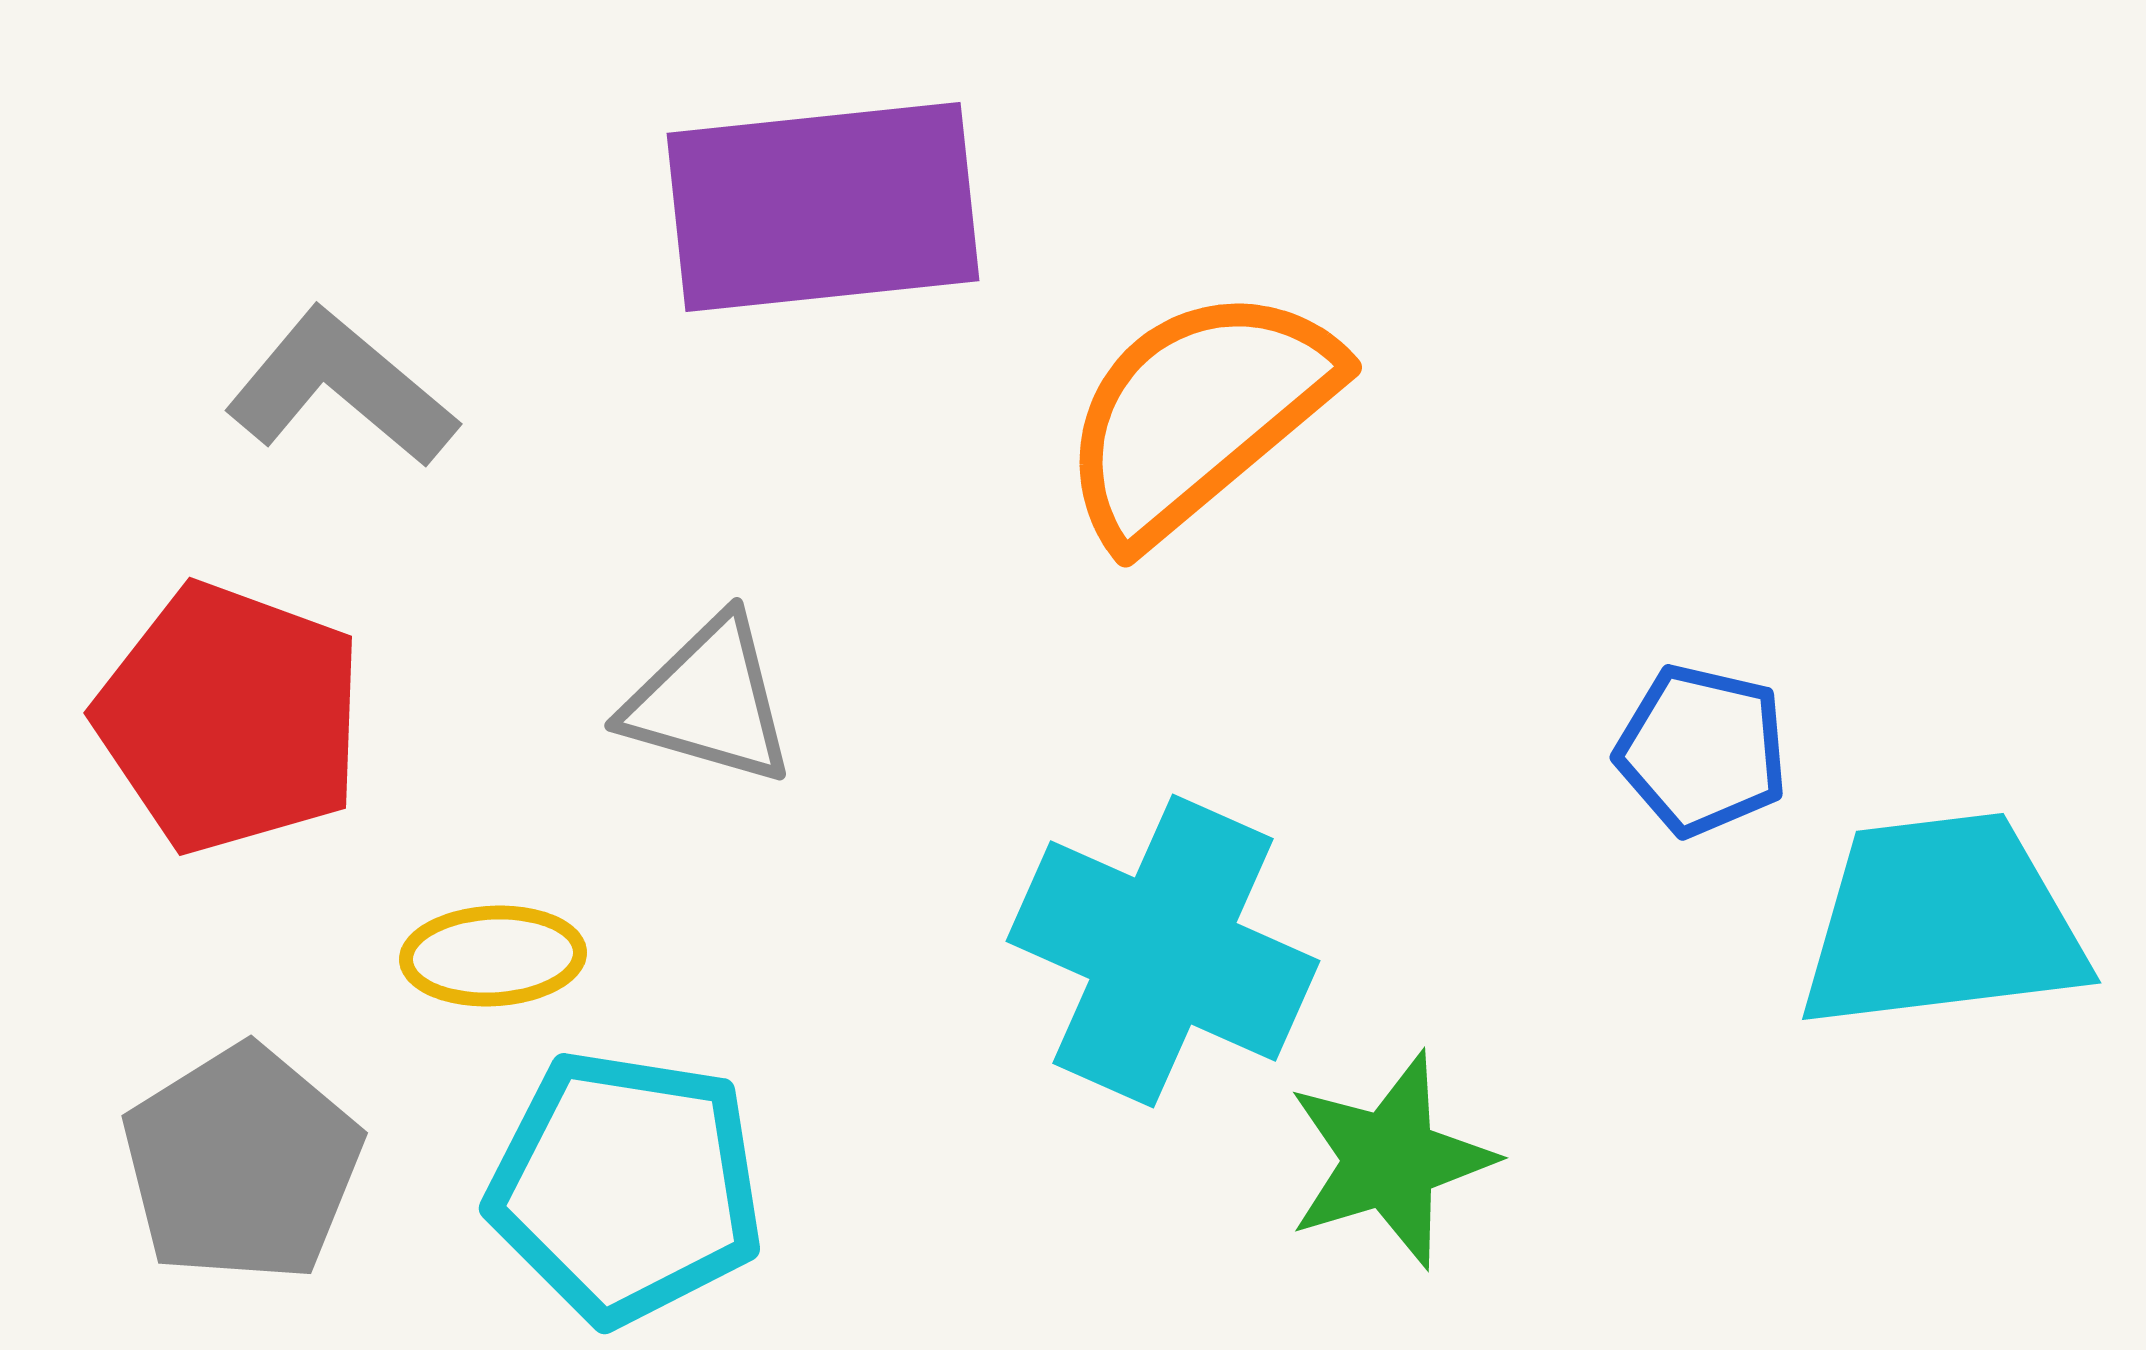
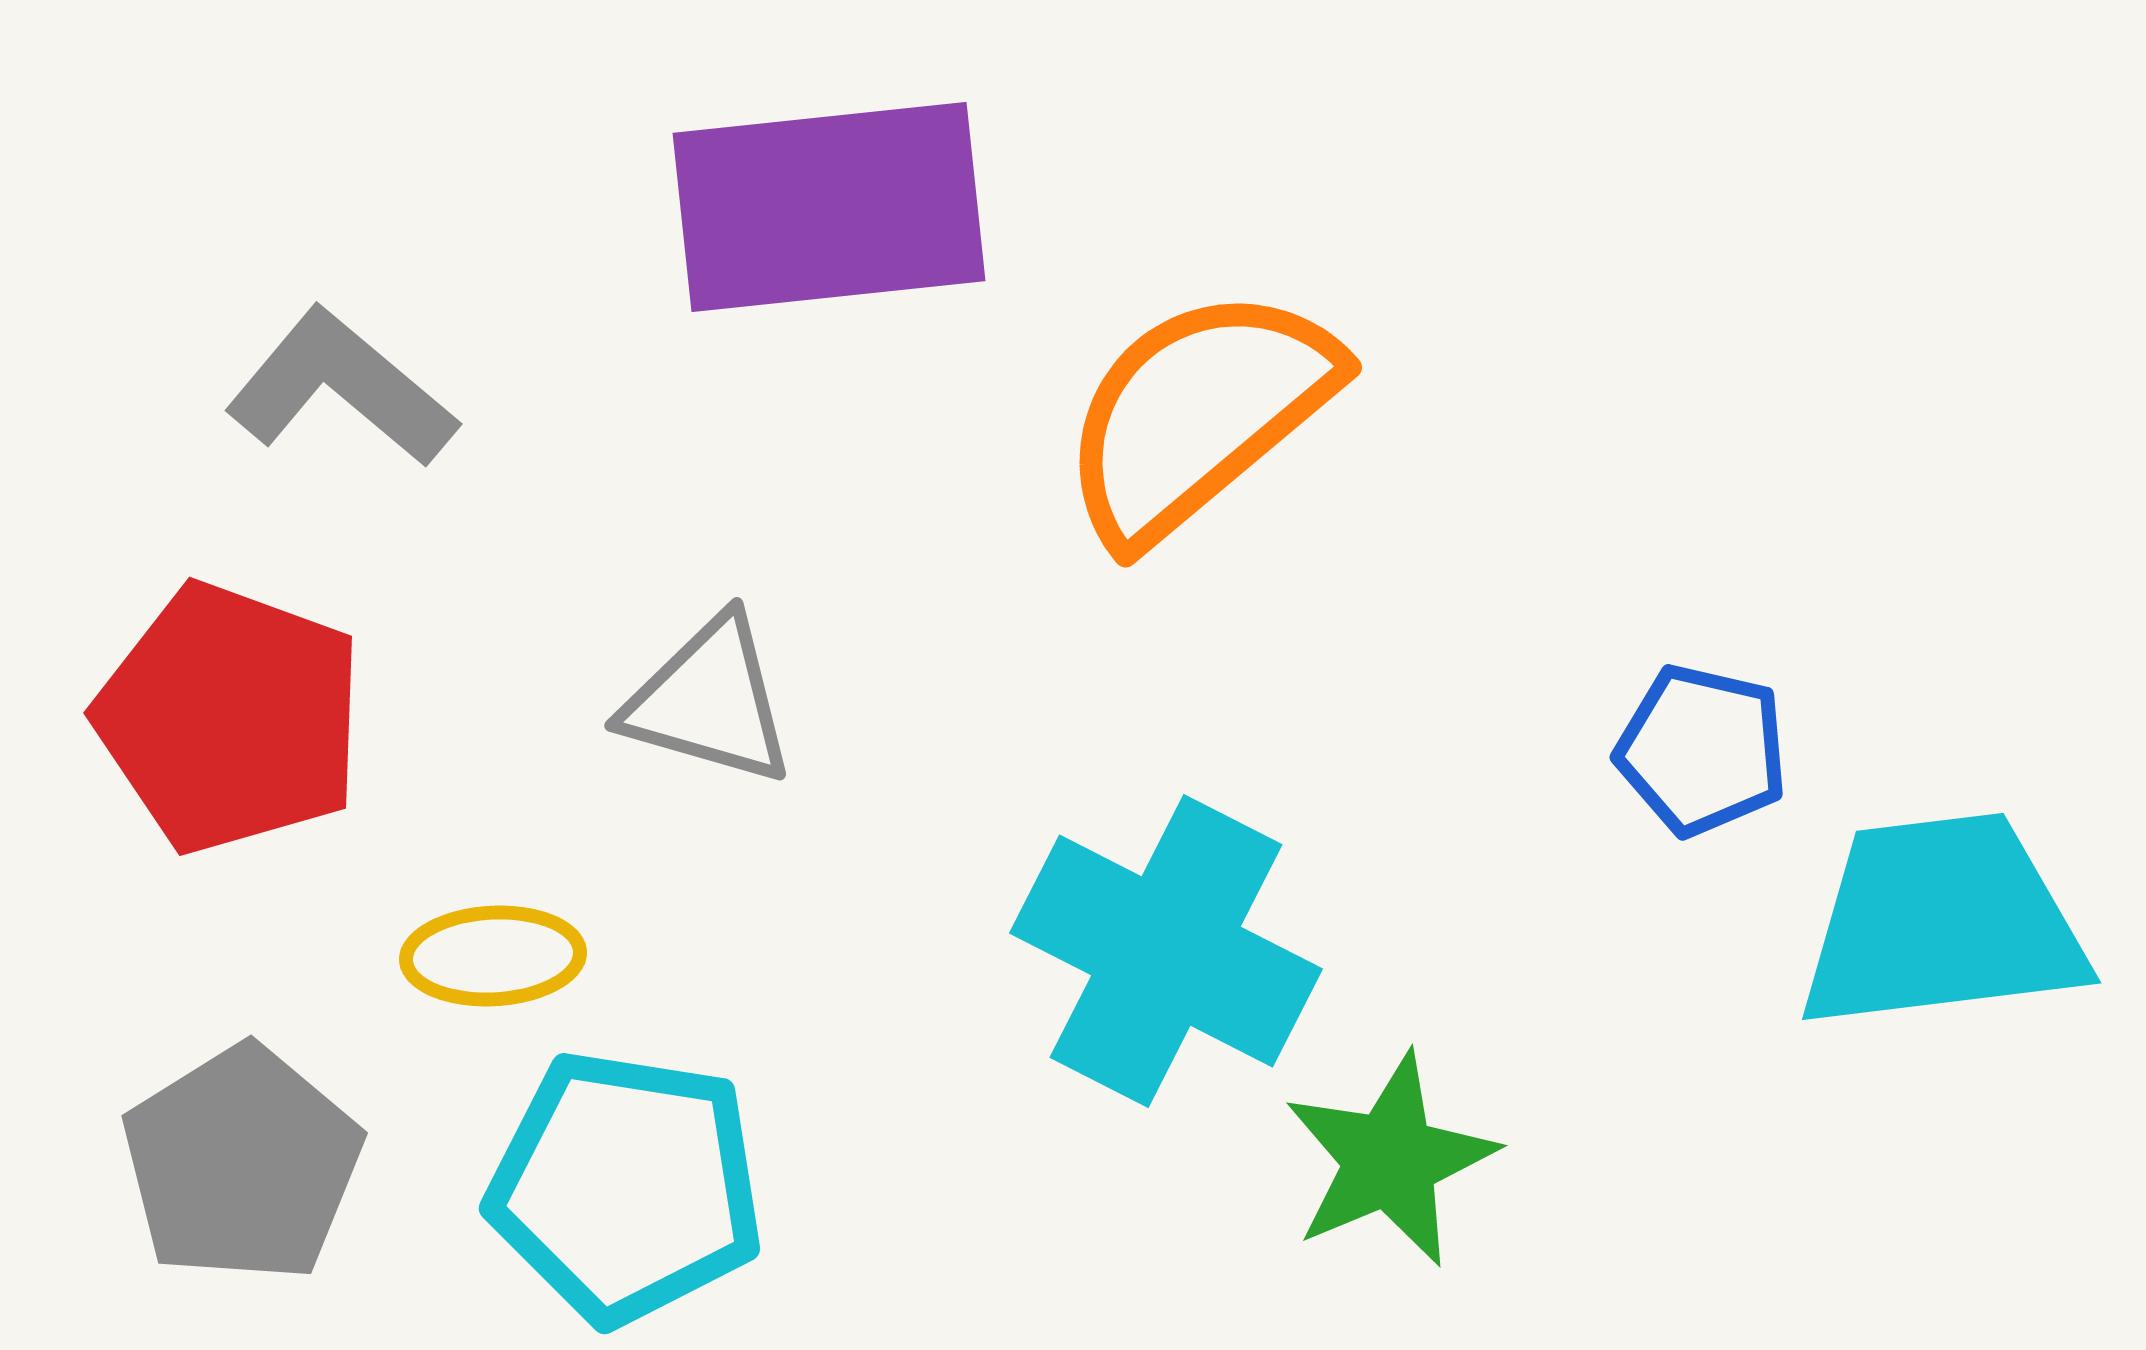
purple rectangle: moved 6 px right
cyan cross: moved 3 px right; rotated 3 degrees clockwise
green star: rotated 6 degrees counterclockwise
